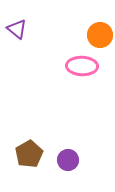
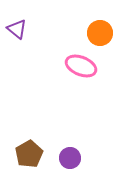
orange circle: moved 2 px up
pink ellipse: moved 1 px left; rotated 20 degrees clockwise
purple circle: moved 2 px right, 2 px up
